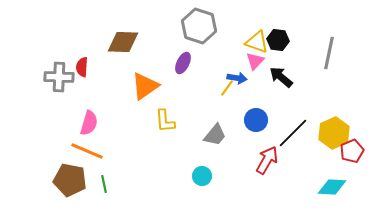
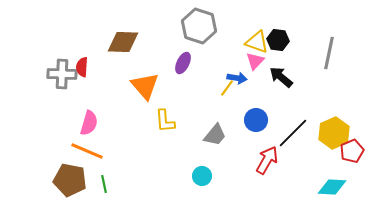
gray cross: moved 3 px right, 3 px up
orange triangle: rotated 36 degrees counterclockwise
